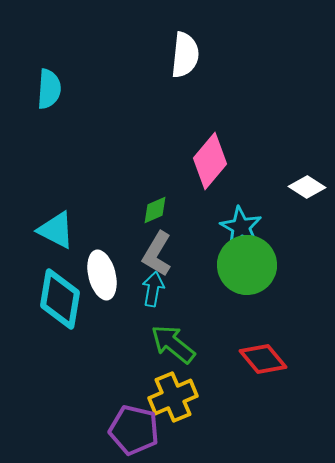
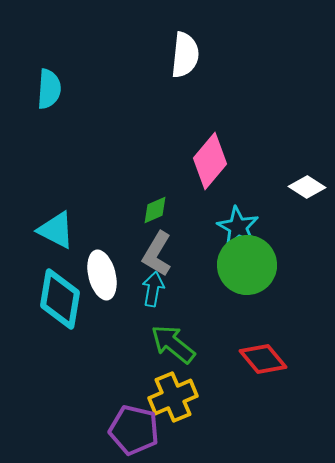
cyan star: moved 3 px left
